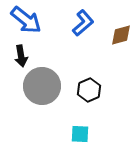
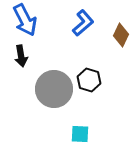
blue arrow: moved 1 px left; rotated 24 degrees clockwise
brown diamond: rotated 50 degrees counterclockwise
gray circle: moved 12 px right, 3 px down
black hexagon: moved 10 px up; rotated 20 degrees counterclockwise
